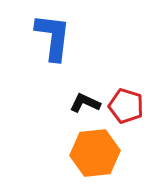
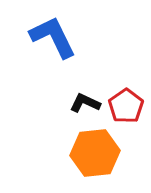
blue L-shape: rotated 33 degrees counterclockwise
red pentagon: rotated 20 degrees clockwise
